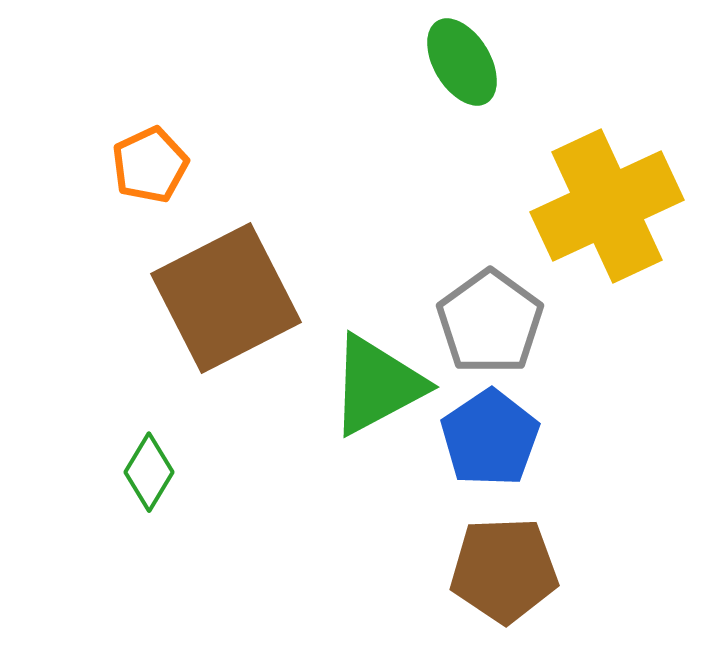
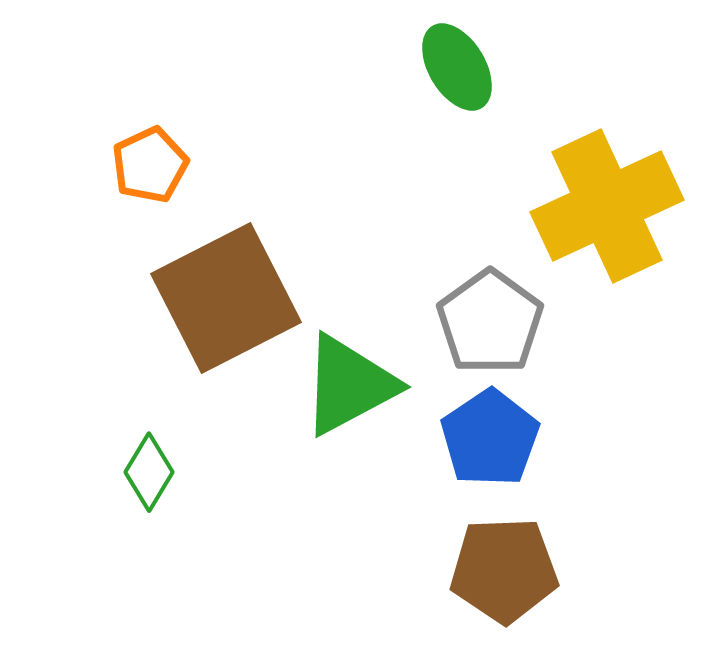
green ellipse: moved 5 px left, 5 px down
green triangle: moved 28 px left
